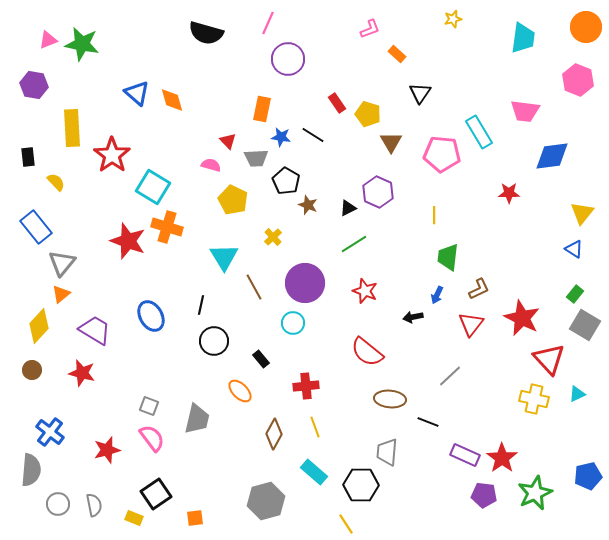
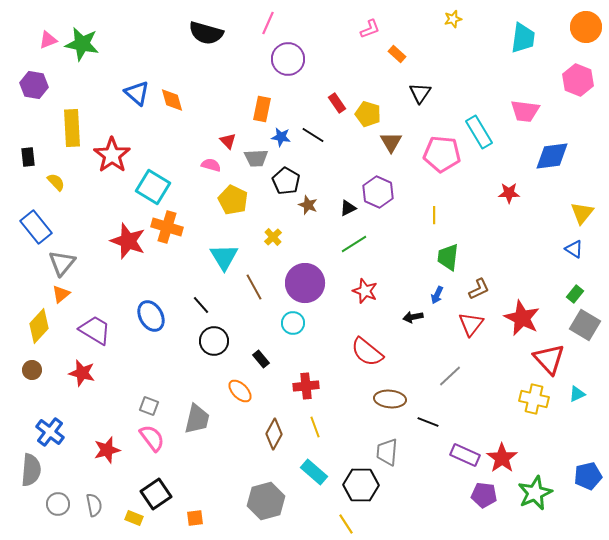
black line at (201, 305): rotated 54 degrees counterclockwise
